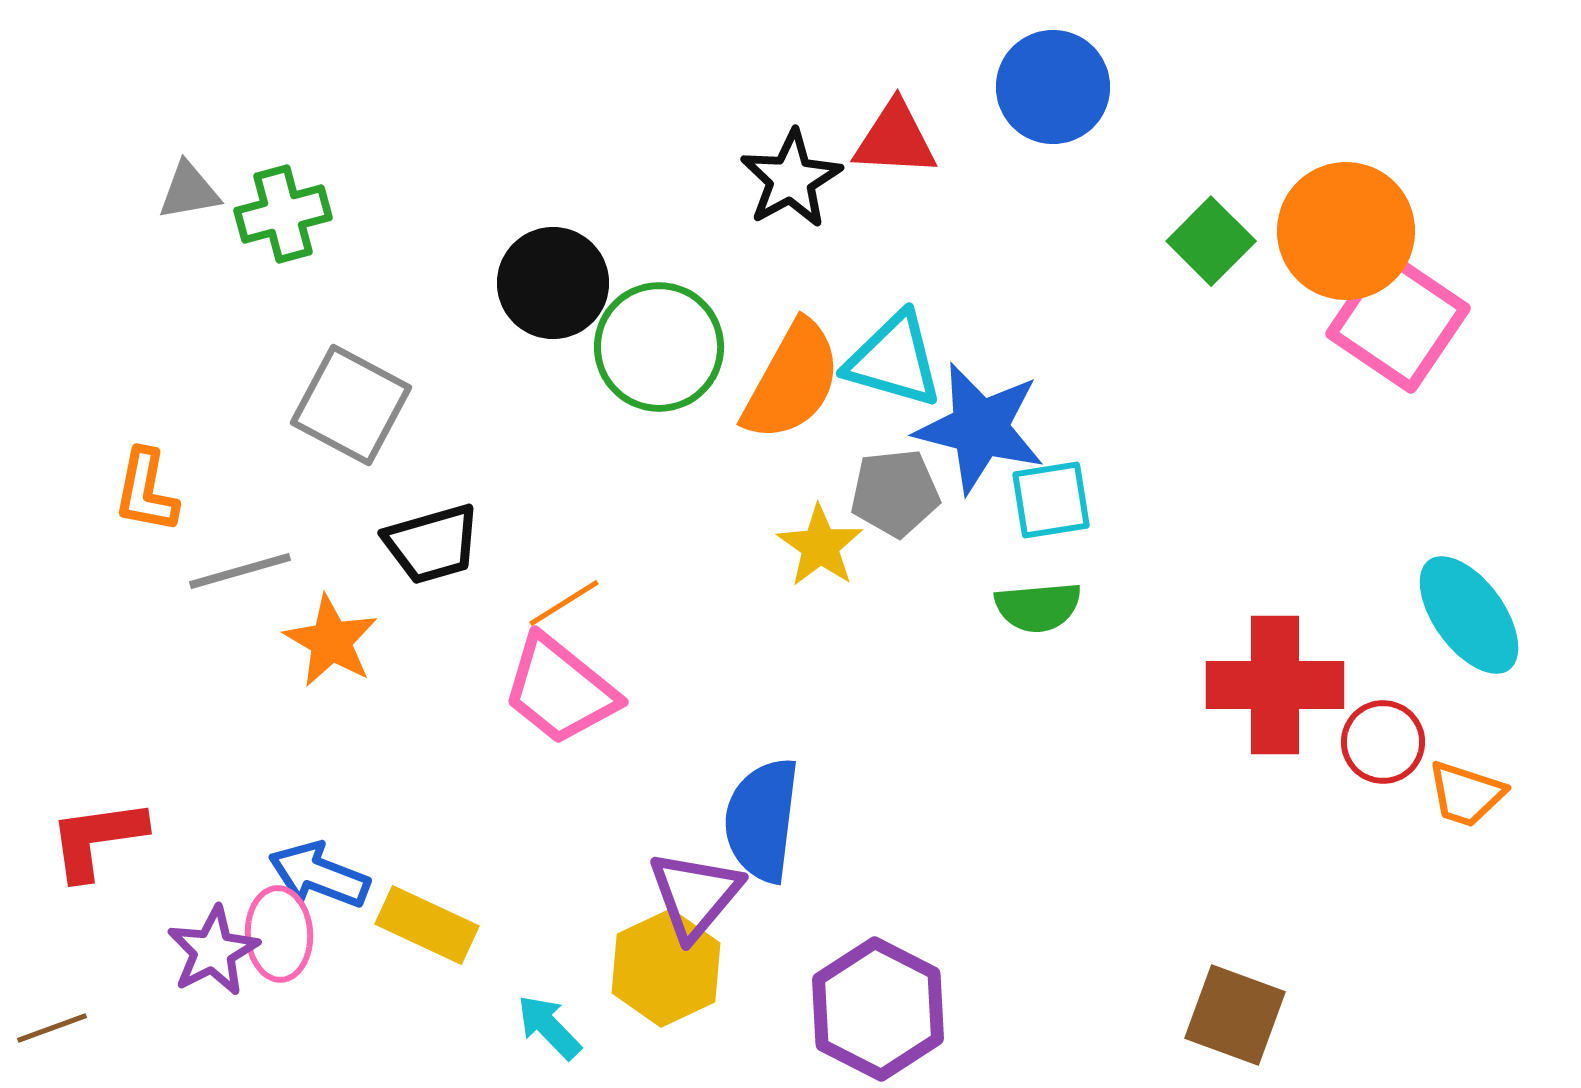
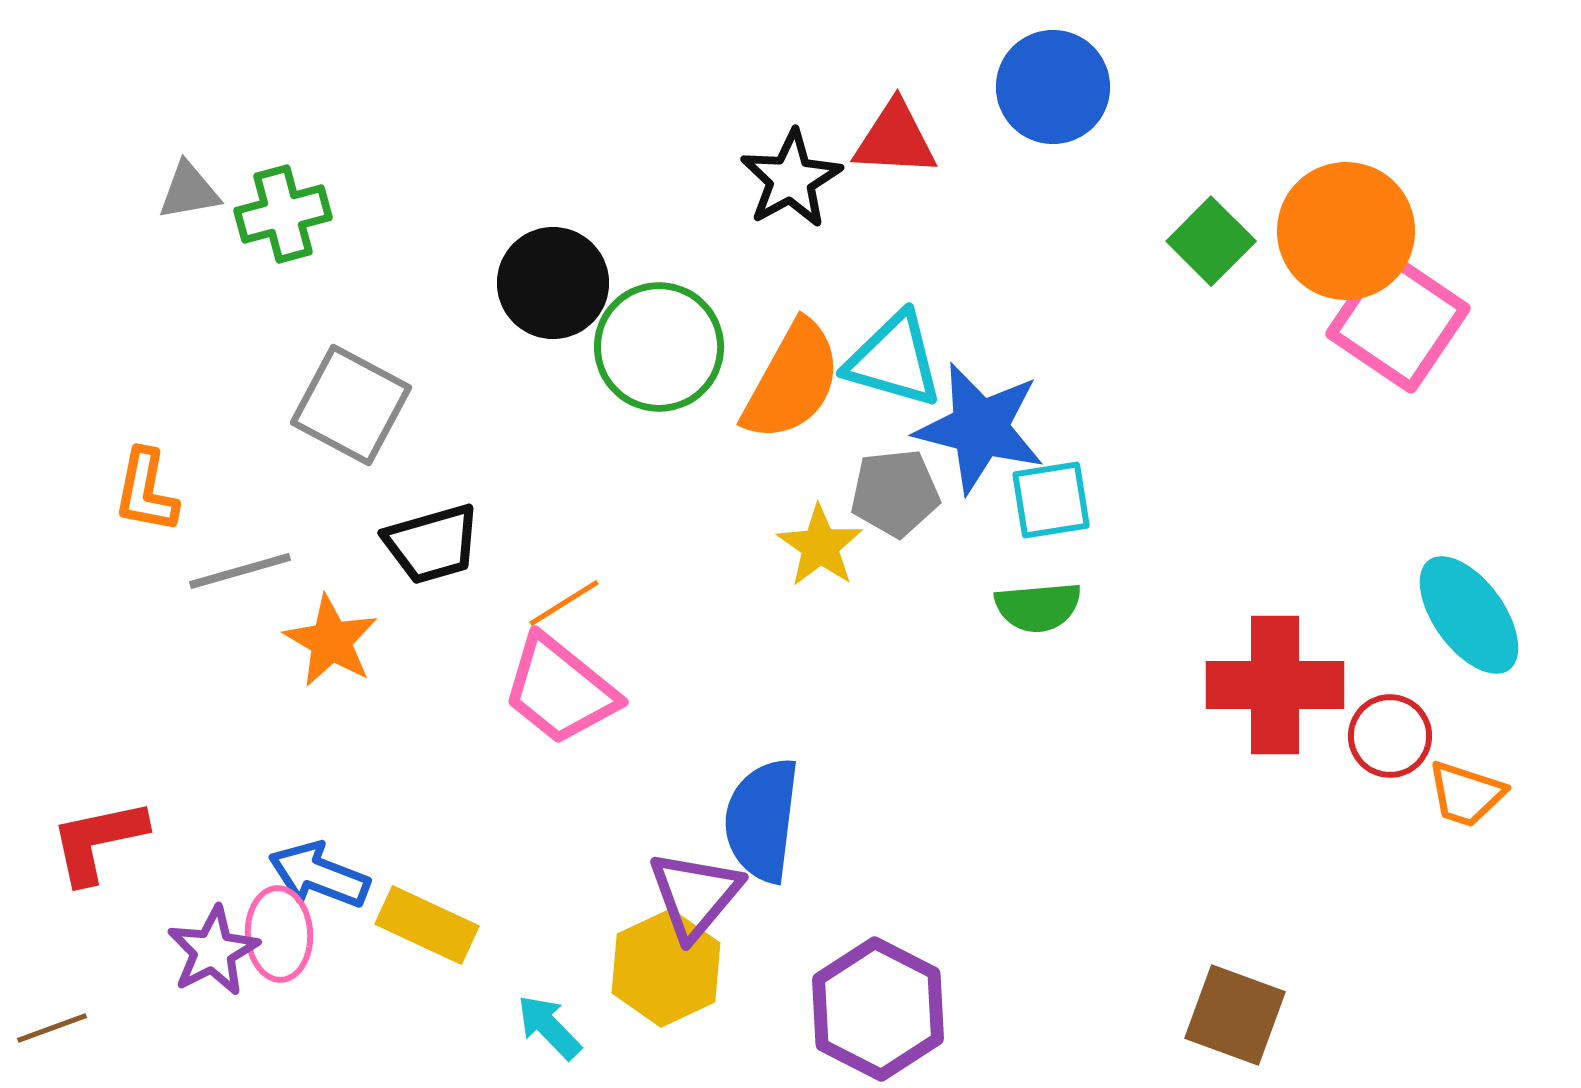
red circle: moved 7 px right, 6 px up
red L-shape: moved 1 px right, 2 px down; rotated 4 degrees counterclockwise
